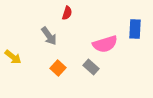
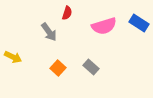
blue rectangle: moved 4 px right, 6 px up; rotated 60 degrees counterclockwise
gray arrow: moved 4 px up
pink semicircle: moved 1 px left, 18 px up
yellow arrow: rotated 12 degrees counterclockwise
